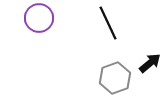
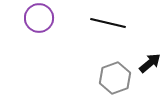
black line: rotated 52 degrees counterclockwise
